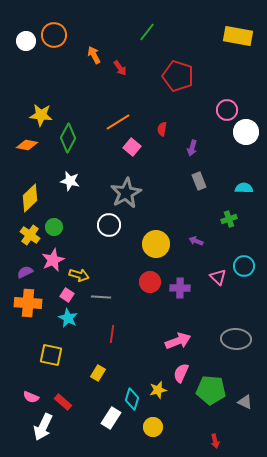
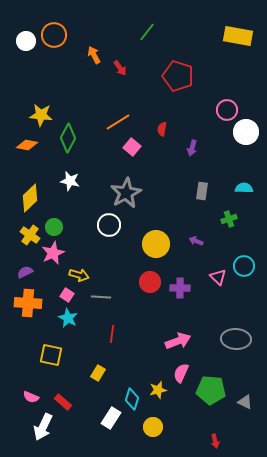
gray rectangle at (199, 181): moved 3 px right, 10 px down; rotated 30 degrees clockwise
pink star at (53, 260): moved 7 px up
